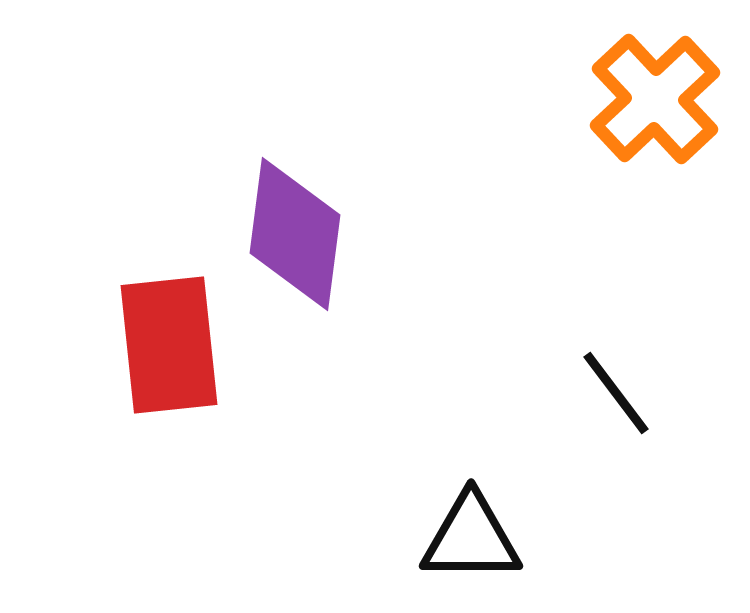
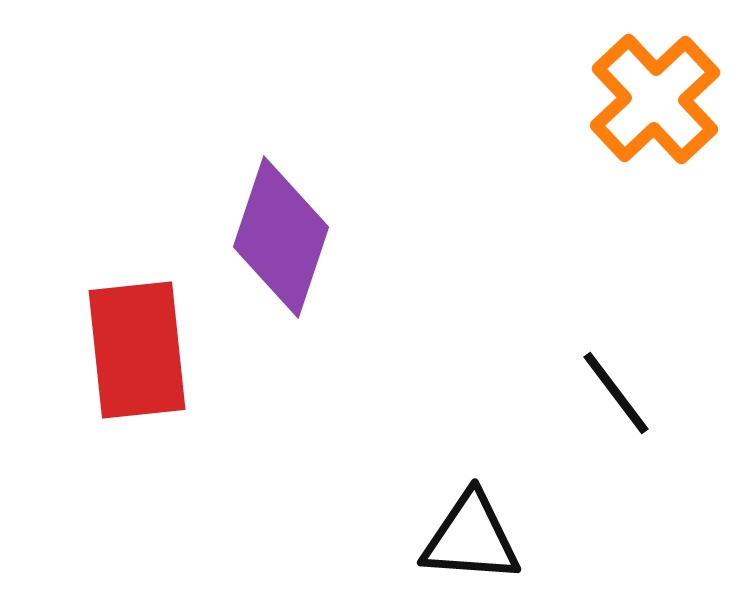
purple diamond: moved 14 px left, 3 px down; rotated 11 degrees clockwise
red rectangle: moved 32 px left, 5 px down
black triangle: rotated 4 degrees clockwise
